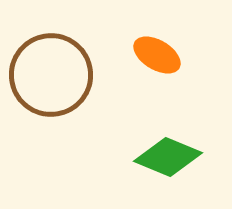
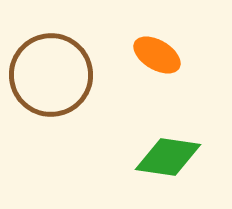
green diamond: rotated 14 degrees counterclockwise
